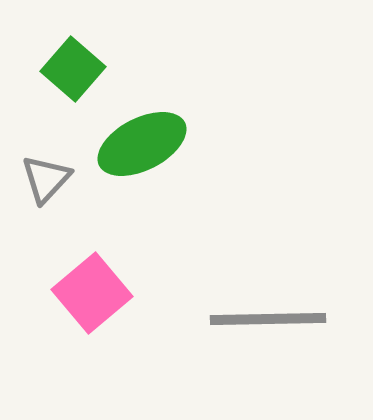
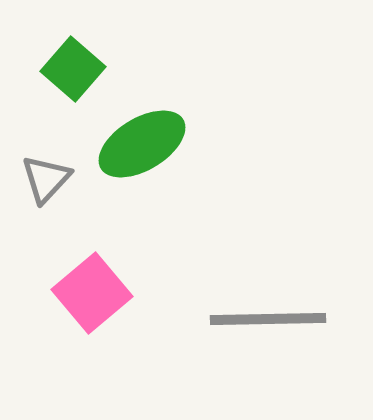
green ellipse: rotated 4 degrees counterclockwise
